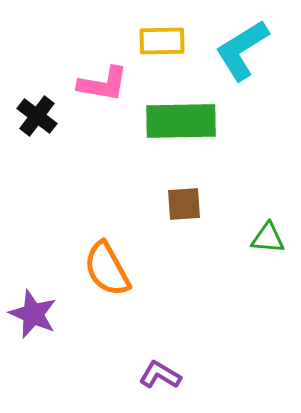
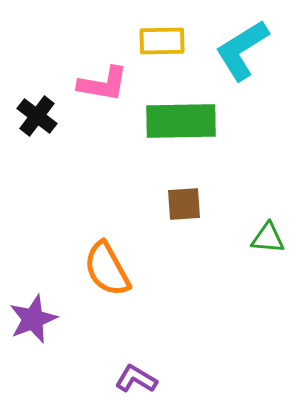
purple star: moved 5 px down; rotated 27 degrees clockwise
purple L-shape: moved 24 px left, 4 px down
